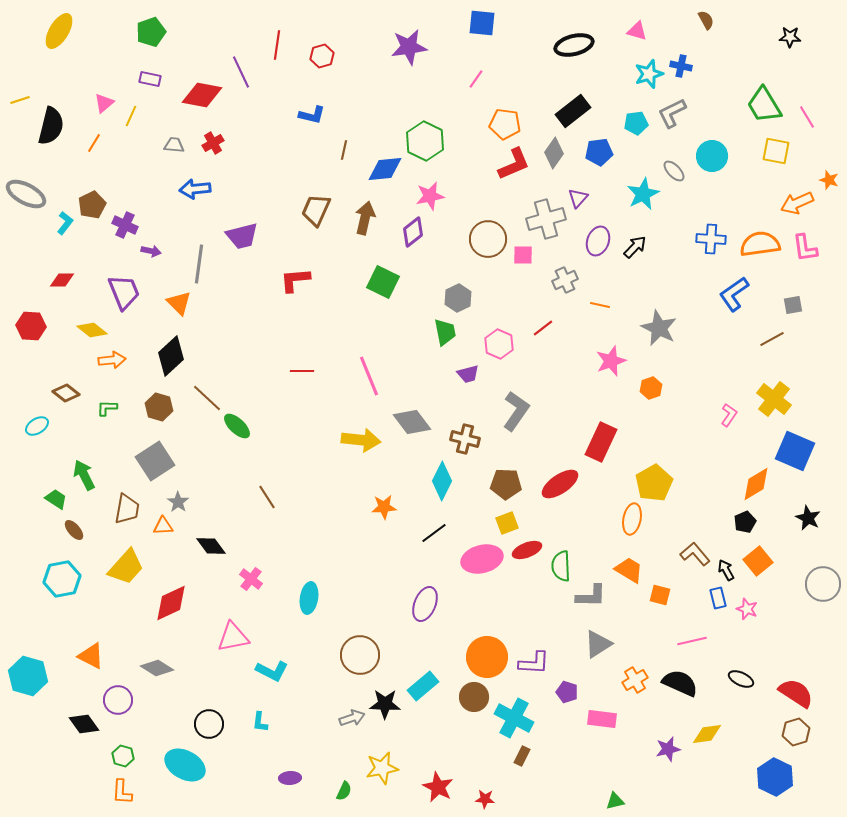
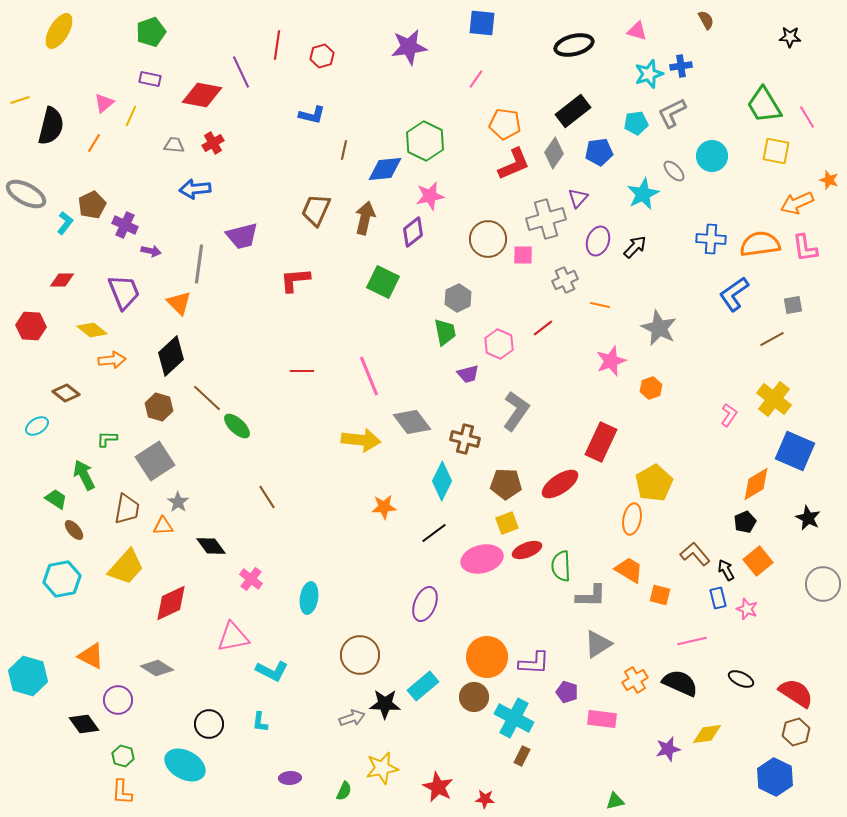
blue cross at (681, 66): rotated 20 degrees counterclockwise
green L-shape at (107, 408): moved 31 px down
